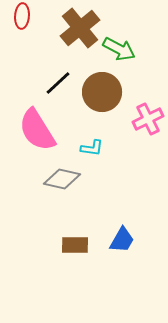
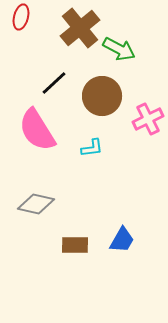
red ellipse: moved 1 px left, 1 px down; rotated 10 degrees clockwise
black line: moved 4 px left
brown circle: moved 4 px down
cyan L-shape: rotated 15 degrees counterclockwise
gray diamond: moved 26 px left, 25 px down
